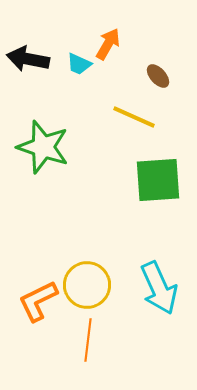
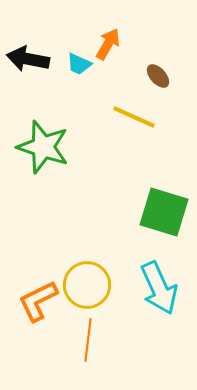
green square: moved 6 px right, 32 px down; rotated 21 degrees clockwise
